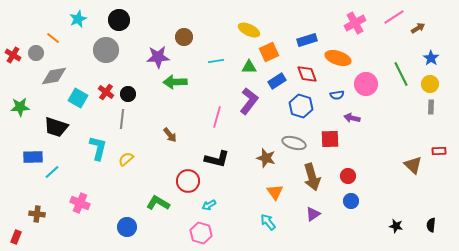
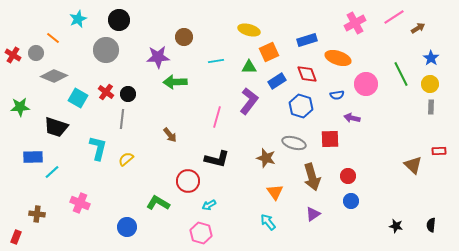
yellow ellipse at (249, 30): rotated 10 degrees counterclockwise
gray diamond at (54, 76): rotated 32 degrees clockwise
